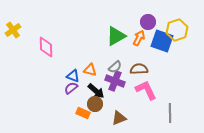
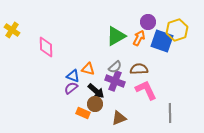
yellow cross: moved 1 px left; rotated 21 degrees counterclockwise
orange triangle: moved 2 px left, 1 px up
